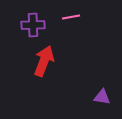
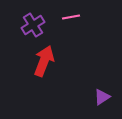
purple cross: rotated 30 degrees counterclockwise
purple triangle: rotated 42 degrees counterclockwise
